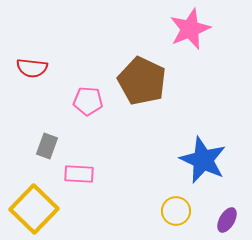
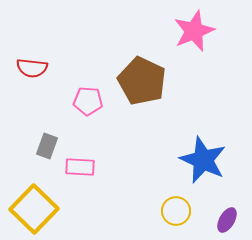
pink star: moved 4 px right, 2 px down
pink rectangle: moved 1 px right, 7 px up
